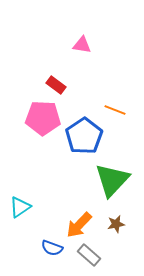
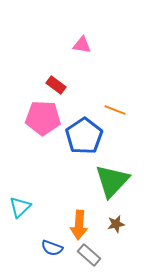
green triangle: moved 1 px down
cyan triangle: rotated 10 degrees counterclockwise
orange arrow: rotated 40 degrees counterclockwise
